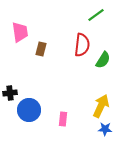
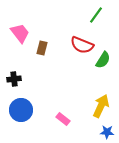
green line: rotated 18 degrees counterclockwise
pink trapezoid: moved 1 px down; rotated 30 degrees counterclockwise
red semicircle: rotated 105 degrees clockwise
brown rectangle: moved 1 px right, 1 px up
black cross: moved 4 px right, 14 px up
blue circle: moved 8 px left
pink rectangle: rotated 56 degrees counterclockwise
blue star: moved 2 px right, 3 px down
